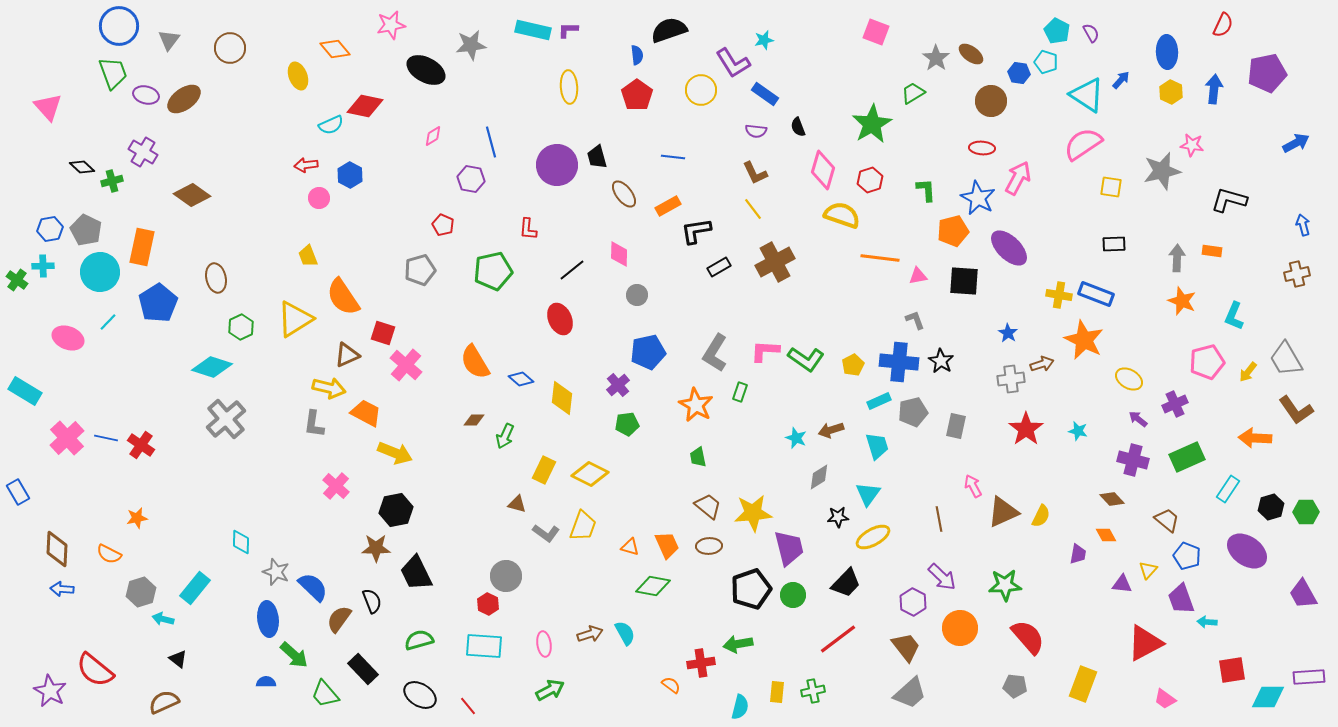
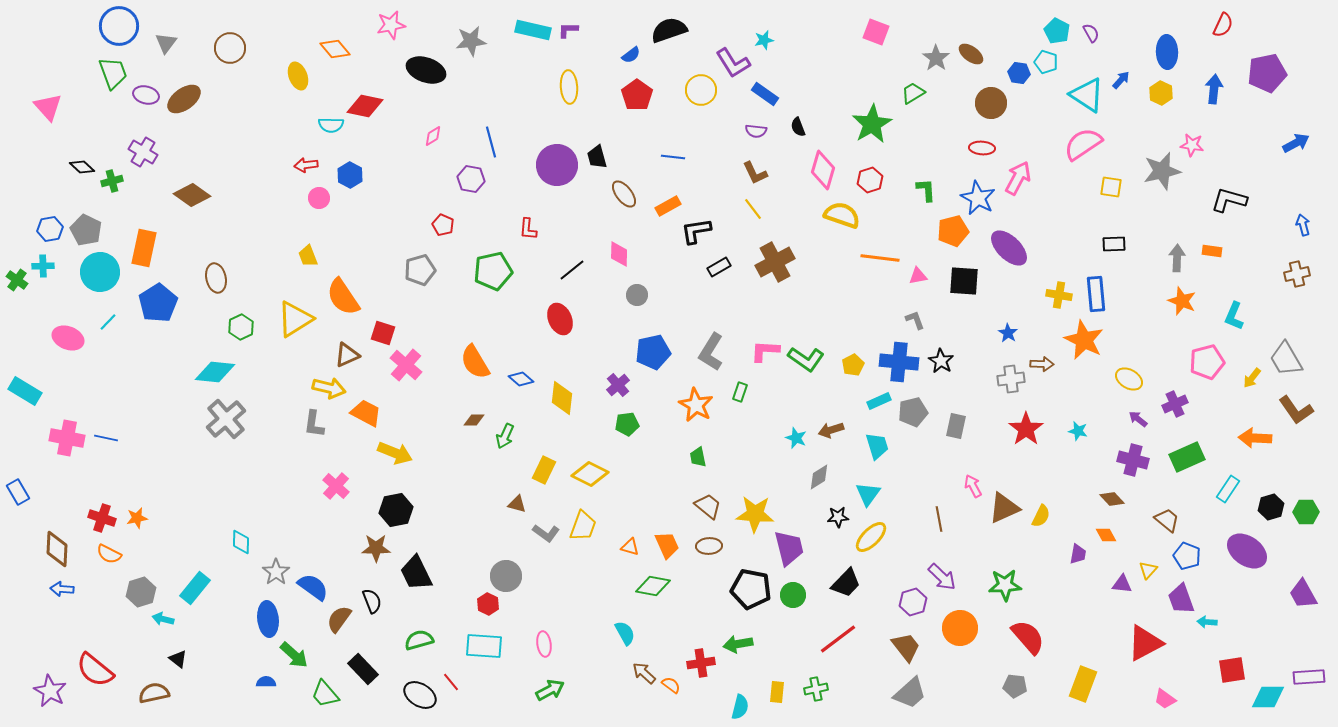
gray triangle at (169, 40): moved 3 px left, 3 px down
gray star at (471, 45): moved 4 px up
blue semicircle at (637, 55): moved 6 px left; rotated 60 degrees clockwise
black ellipse at (426, 70): rotated 9 degrees counterclockwise
yellow hexagon at (1171, 92): moved 10 px left, 1 px down
brown circle at (991, 101): moved 2 px down
cyan semicircle at (331, 125): rotated 25 degrees clockwise
orange rectangle at (142, 247): moved 2 px right, 1 px down
blue rectangle at (1096, 294): rotated 64 degrees clockwise
blue pentagon at (648, 352): moved 5 px right
gray L-shape at (715, 353): moved 4 px left, 1 px up
brown arrow at (1042, 364): rotated 20 degrees clockwise
cyan diamond at (212, 367): moved 3 px right, 5 px down; rotated 12 degrees counterclockwise
yellow arrow at (1248, 372): moved 4 px right, 6 px down
pink cross at (67, 438): rotated 36 degrees counterclockwise
red cross at (141, 445): moved 39 px left, 73 px down; rotated 16 degrees counterclockwise
brown triangle at (1003, 512): moved 1 px right, 4 px up
yellow star at (753, 513): moved 2 px right, 1 px down; rotated 9 degrees clockwise
yellow ellipse at (873, 537): moved 2 px left; rotated 16 degrees counterclockwise
gray star at (276, 572): rotated 16 degrees clockwise
blue semicircle at (313, 587): rotated 8 degrees counterclockwise
black pentagon at (751, 589): rotated 30 degrees clockwise
purple hexagon at (913, 602): rotated 16 degrees clockwise
brown arrow at (590, 634): moved 54 px right, 39 px down; rotated 120 degrees counterclockwise
green cross at (813, 691): moved 3 px right, 2 px up
brown semicircle at (164, 702): moved 10 px left, 9 px up; rotated 12 degrees clockwise
red line at (468, 706): moved 17 px left, 24 px up
